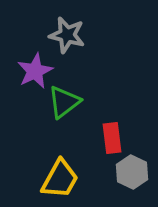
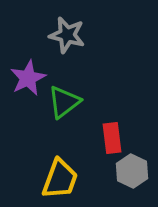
purple star: moved 7 px left, 7 px down
gray hexagon: moved 1 px up
yellow trapezoid: rotated 9 degrees counterclockwise
